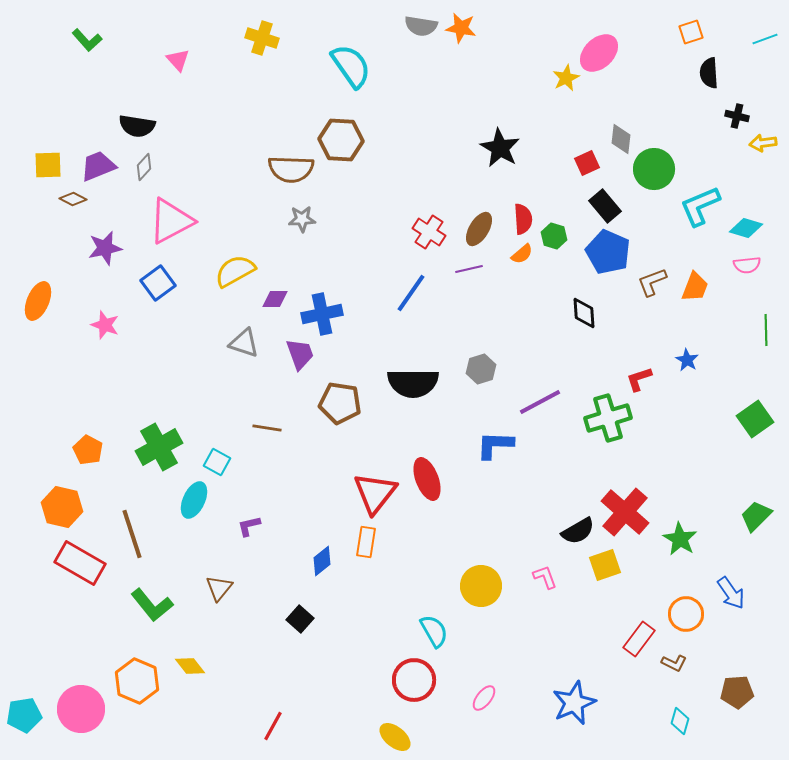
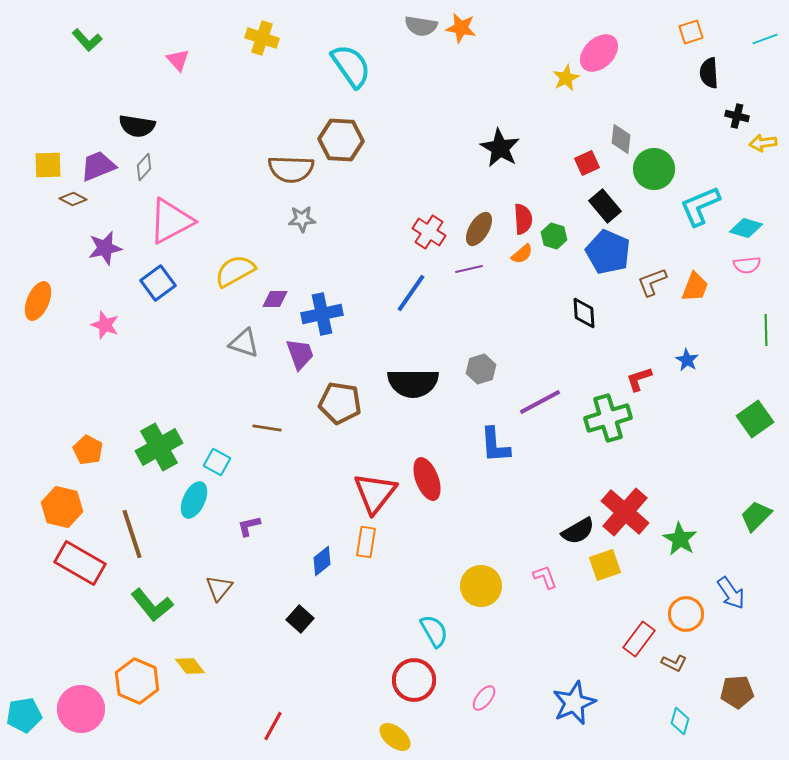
blue L-shape at (495, 445): rotated 96 degrees counterclockwise
